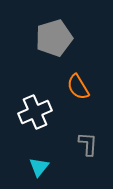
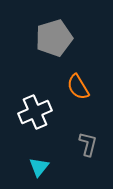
gray L-shape: rotated 10 degrees clockwise
